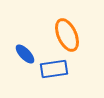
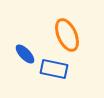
blue rectangle: rotated 20 degrees clockwise
